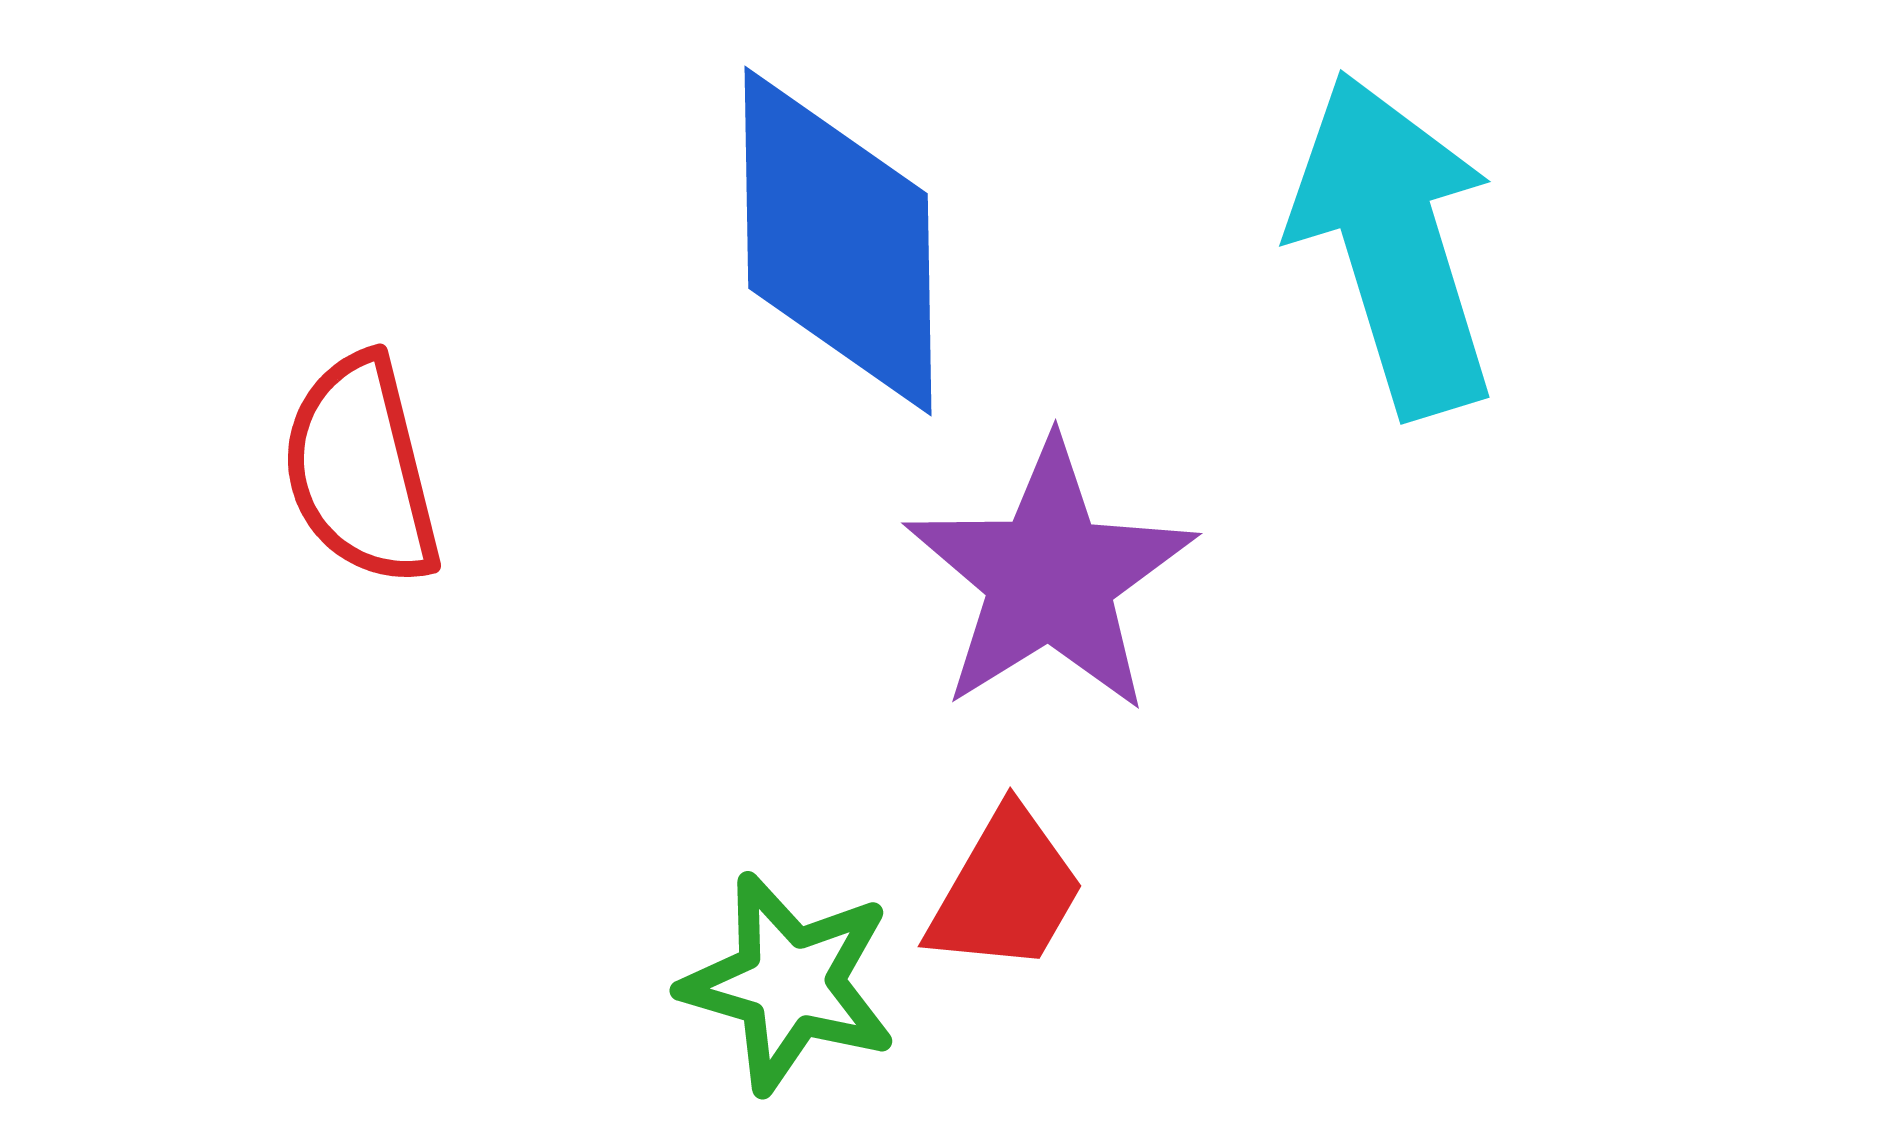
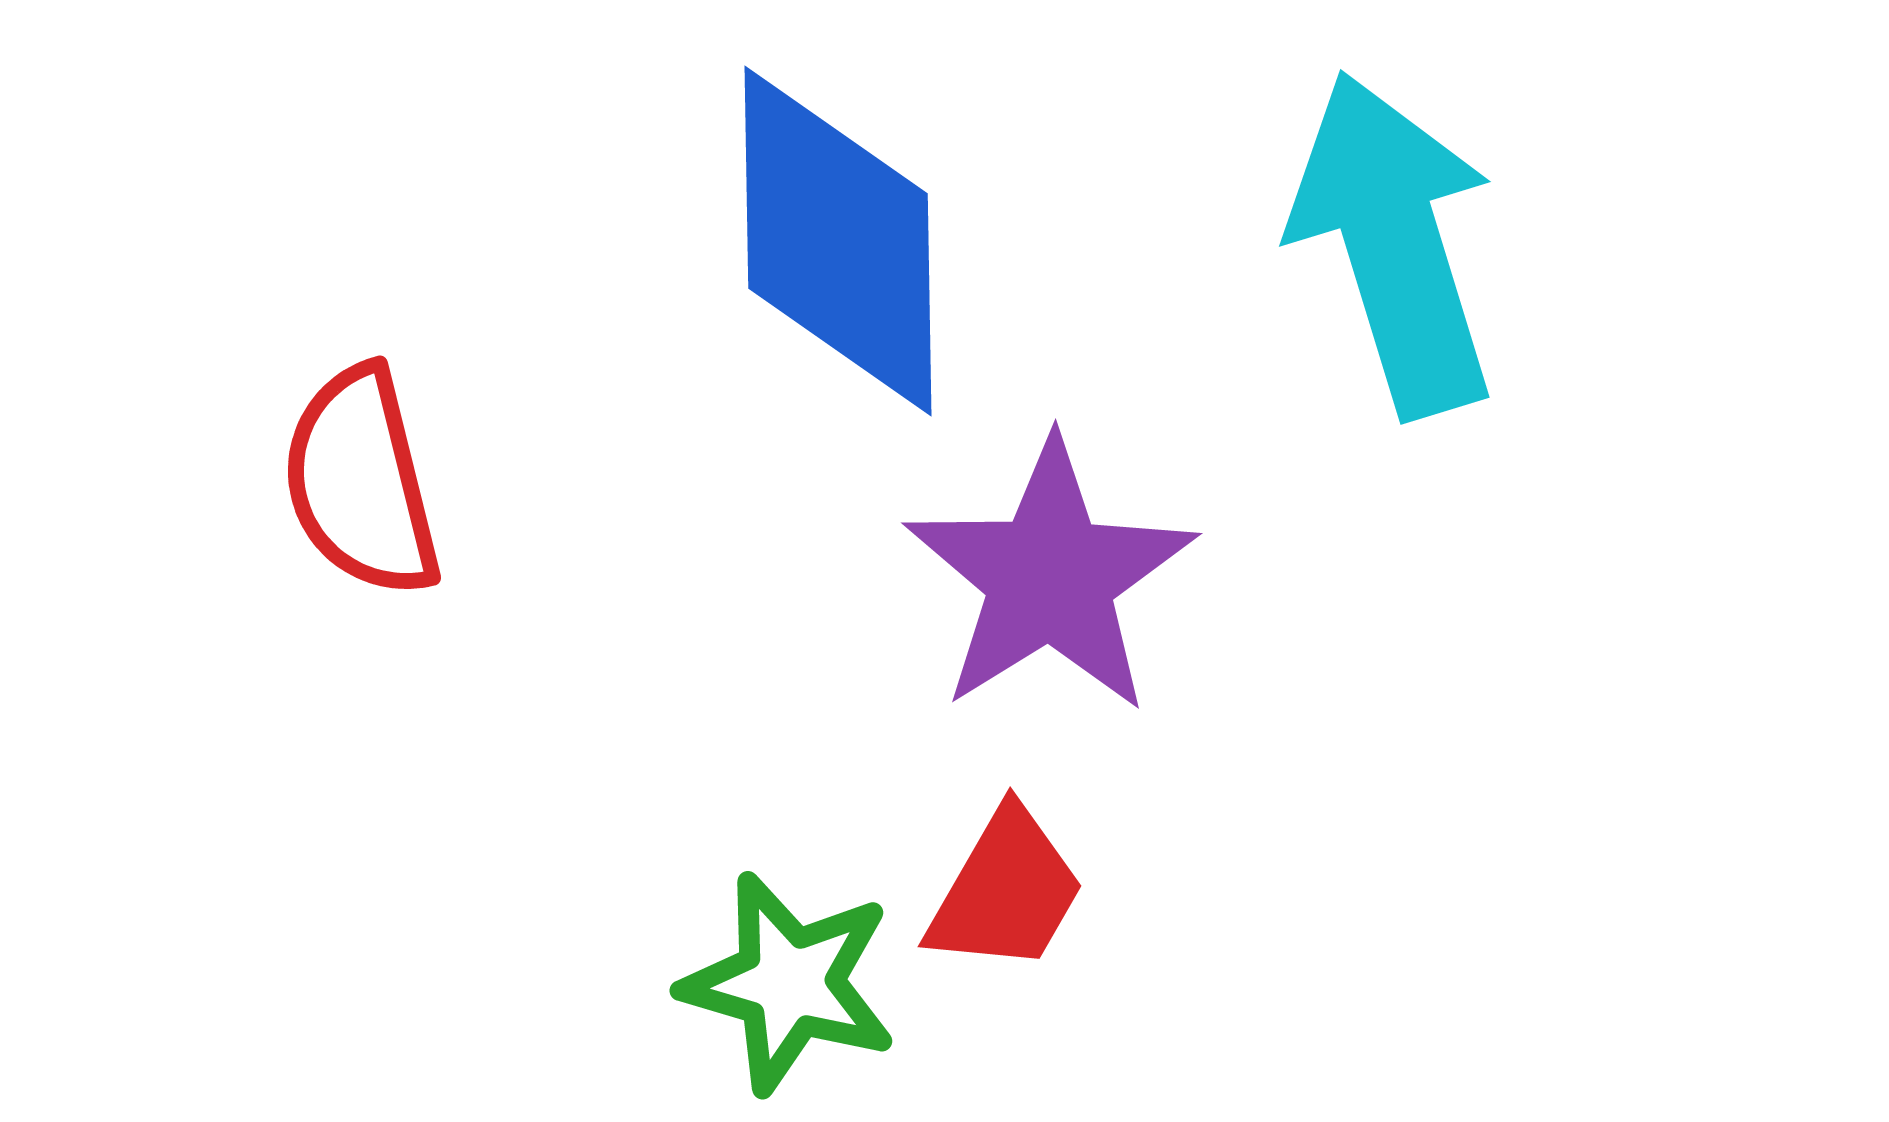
red semicircle: moved 12 px down
